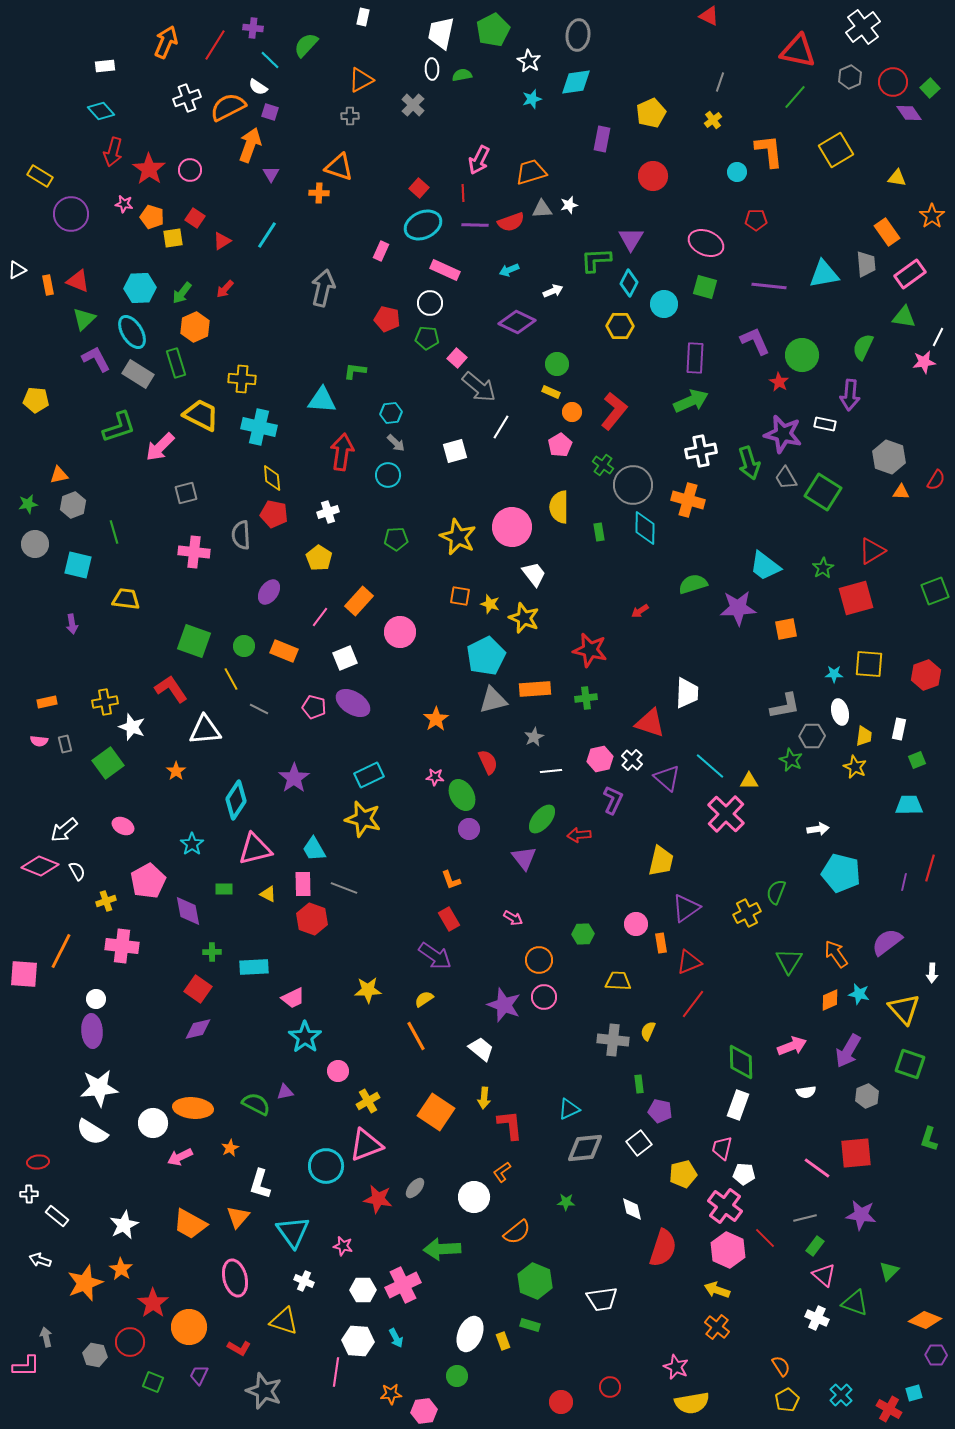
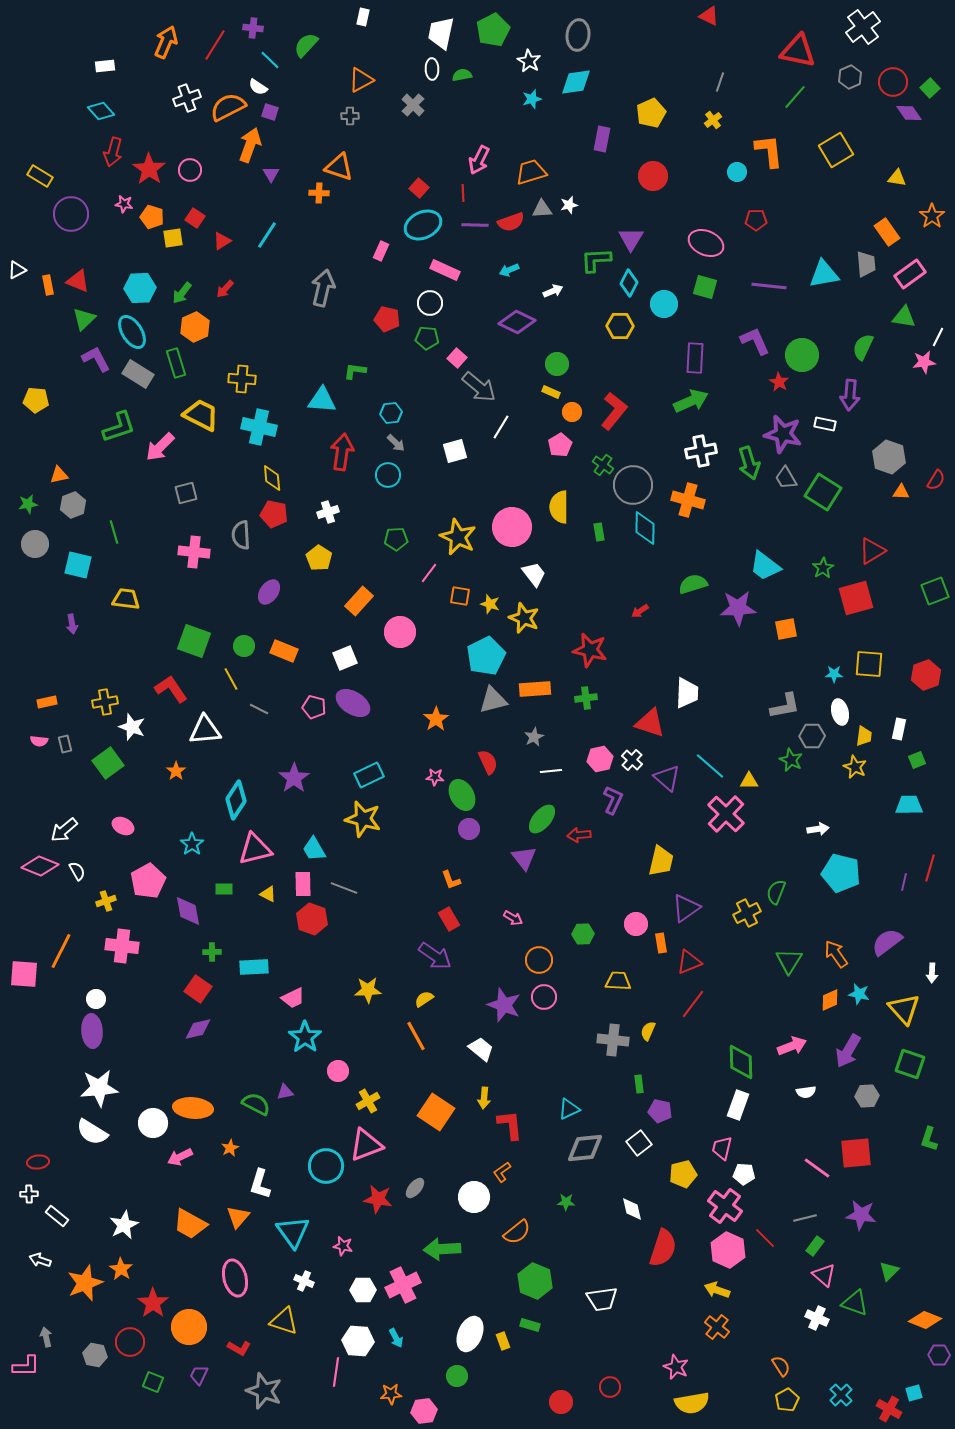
pink line at (320, 617): moved 109 px right, 44 px up
gray hexagon at (867, 1096): rotated 20 degrees clockwise
purple hexagon at (936, 1355): moved 3 px right
